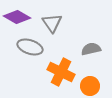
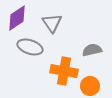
purple diamond: moved 1 px down; rotated 64 degrees counterclockwise
gray semicircle: moved 1 px right, 1 px down
orange cross: moved 3 px right, 1 px up; rotated 16 degrees counterclockwise
